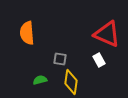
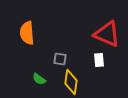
white rectangle: rotated 24 degrees clockwise
green semicircle: moved 1 px left, 1 px up; rotated 128 degrees counterclockwise
